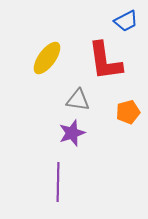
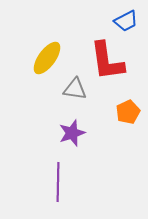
red L-shape: moved 2 px right
gray triangle: moved 3 px left, 11 px up
orange pentagon: rotated 10 degrees counterclockwise
